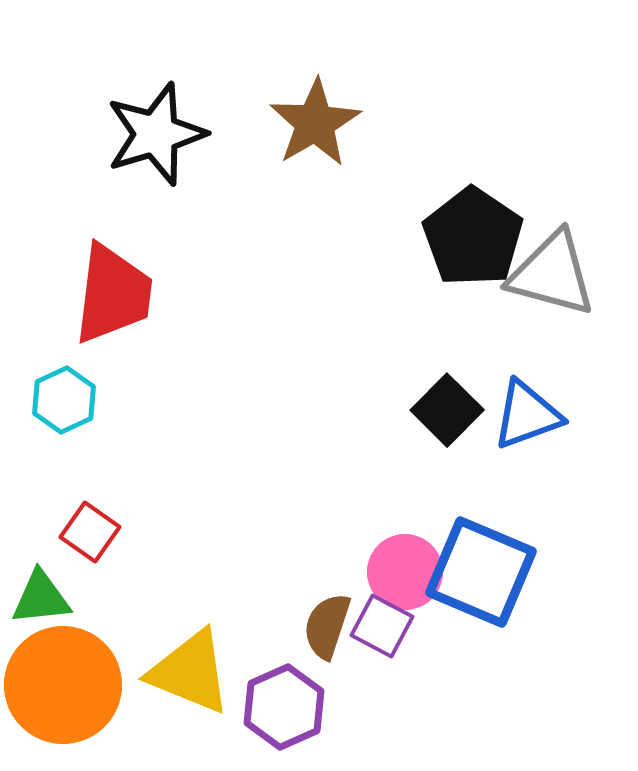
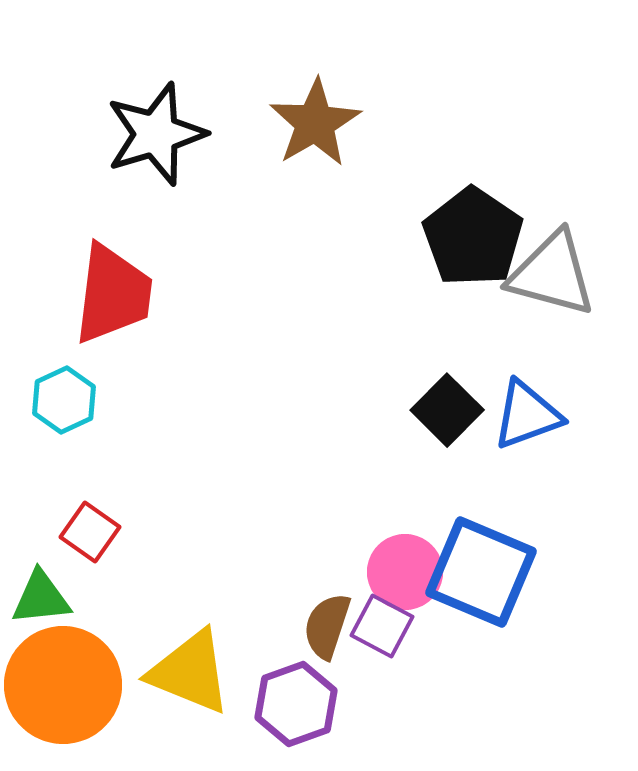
purple hexagon: moved 12 px right, 3 px up; rotated 4 degrees clockwise
